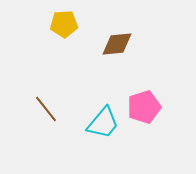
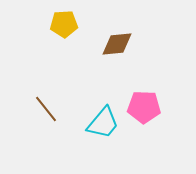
pink pentagon: rotated 20 degrees clockwise
